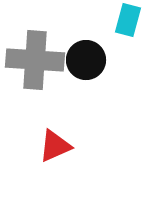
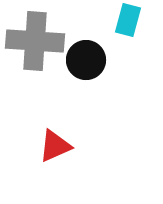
gray cross: moved 19 px up
